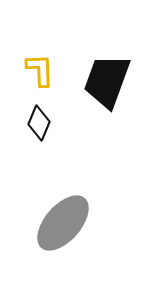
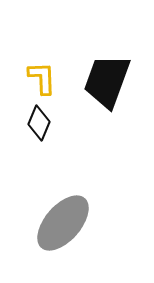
yellow L-shape: moved 2 px right, 8 px down
